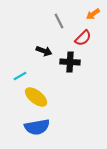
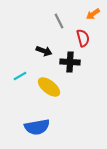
red semicircle: rotated 60 degrees counterclockwise
yellow ellipse: moved 13 px right, 10 px up
